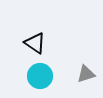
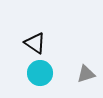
cyan circle: moved 3 px up
